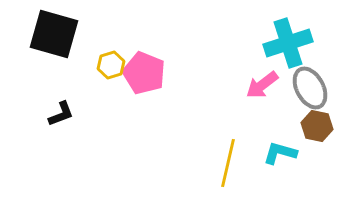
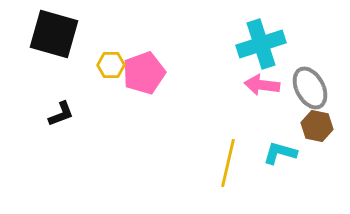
cyan cross: moved 27 px left, 1 px down
yellow hexagon: rotated 16 degrees clockwise
pink pentagon: rotated 30 degrees clockwise
pink arrow: rotated 44 degrees clockwise
